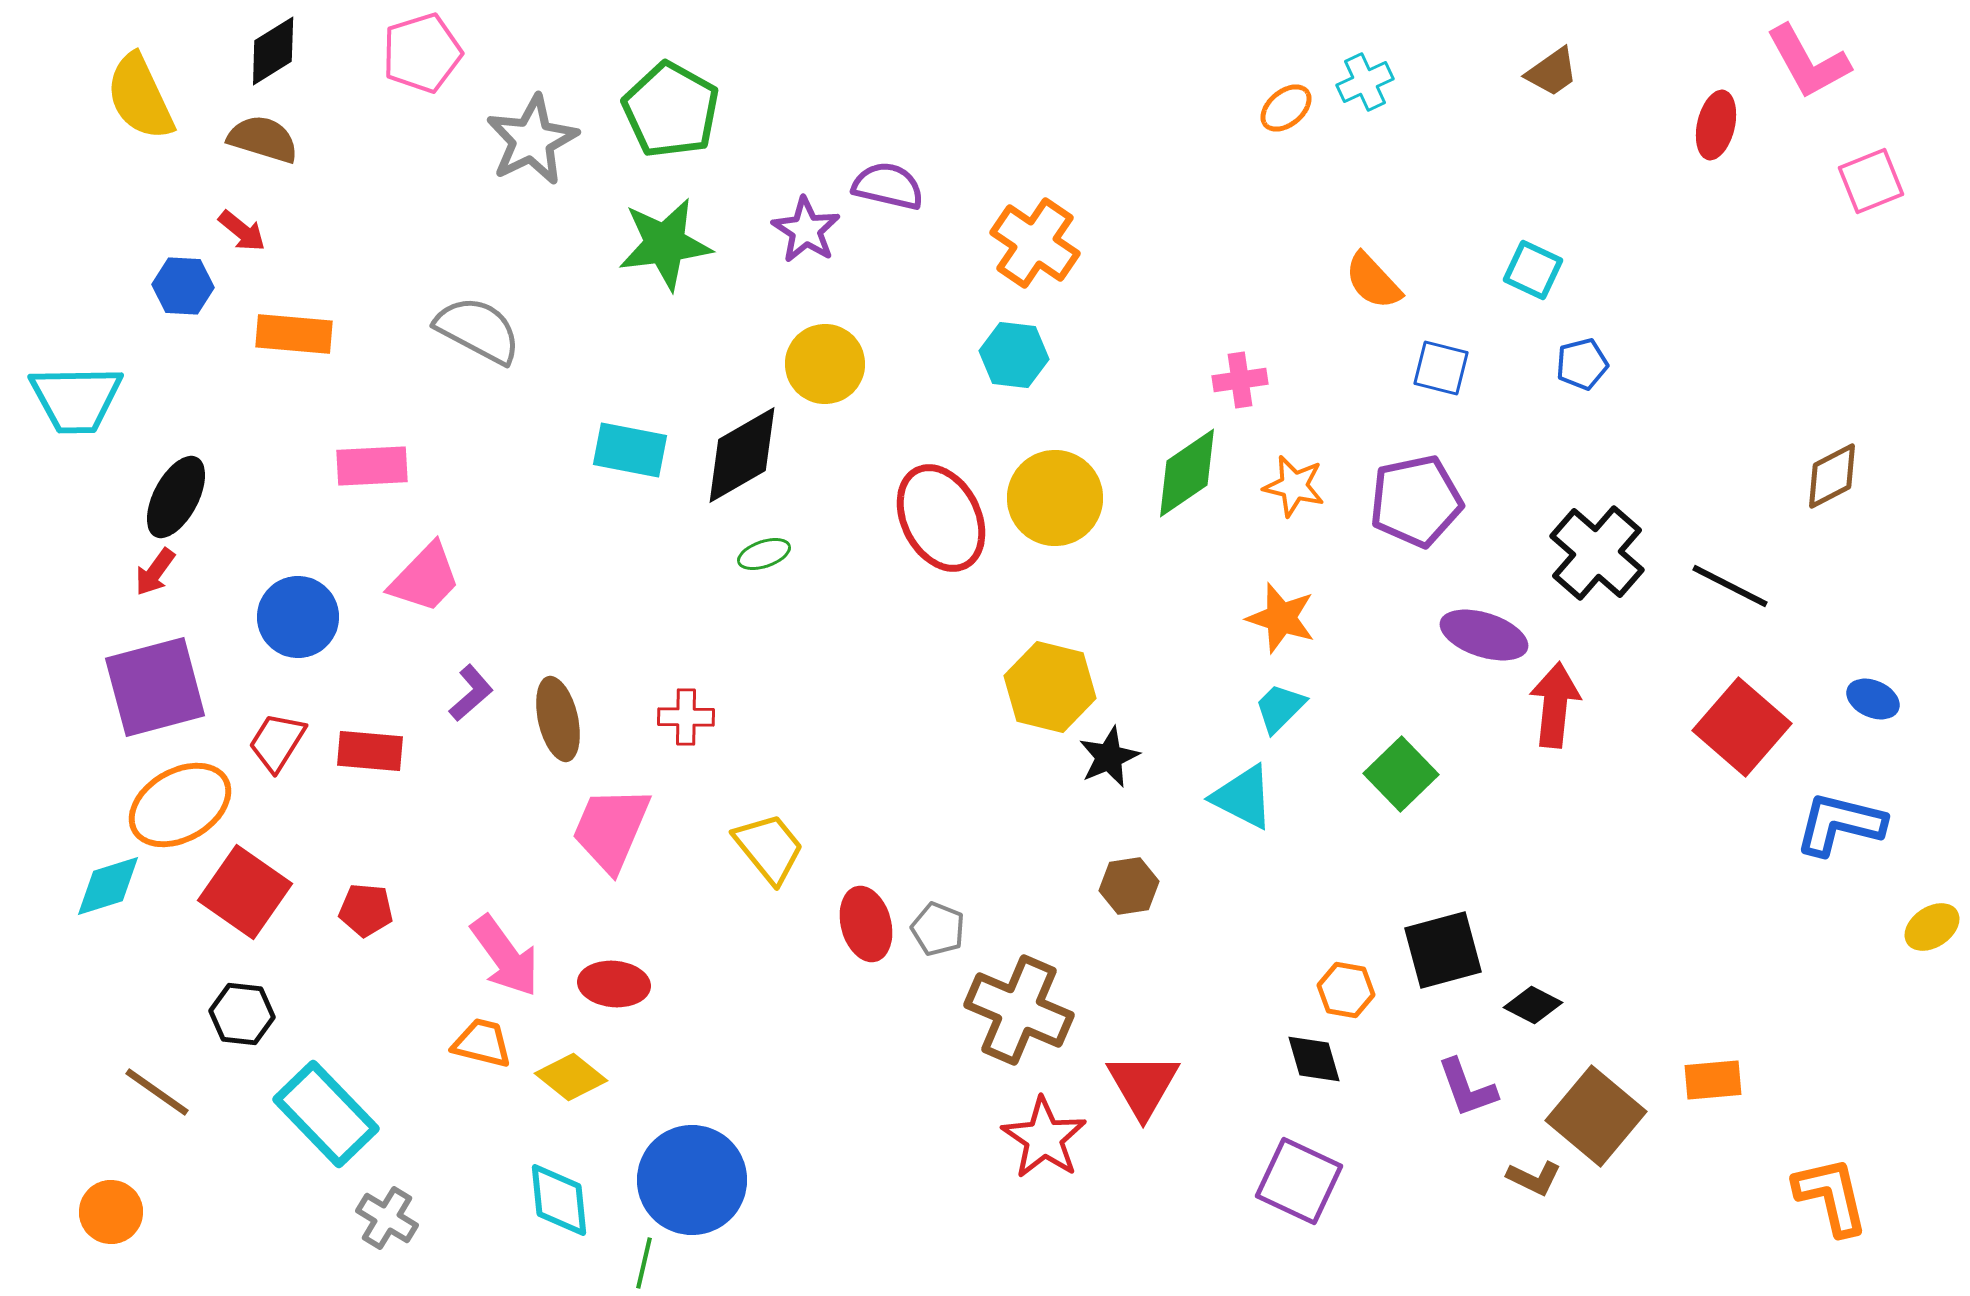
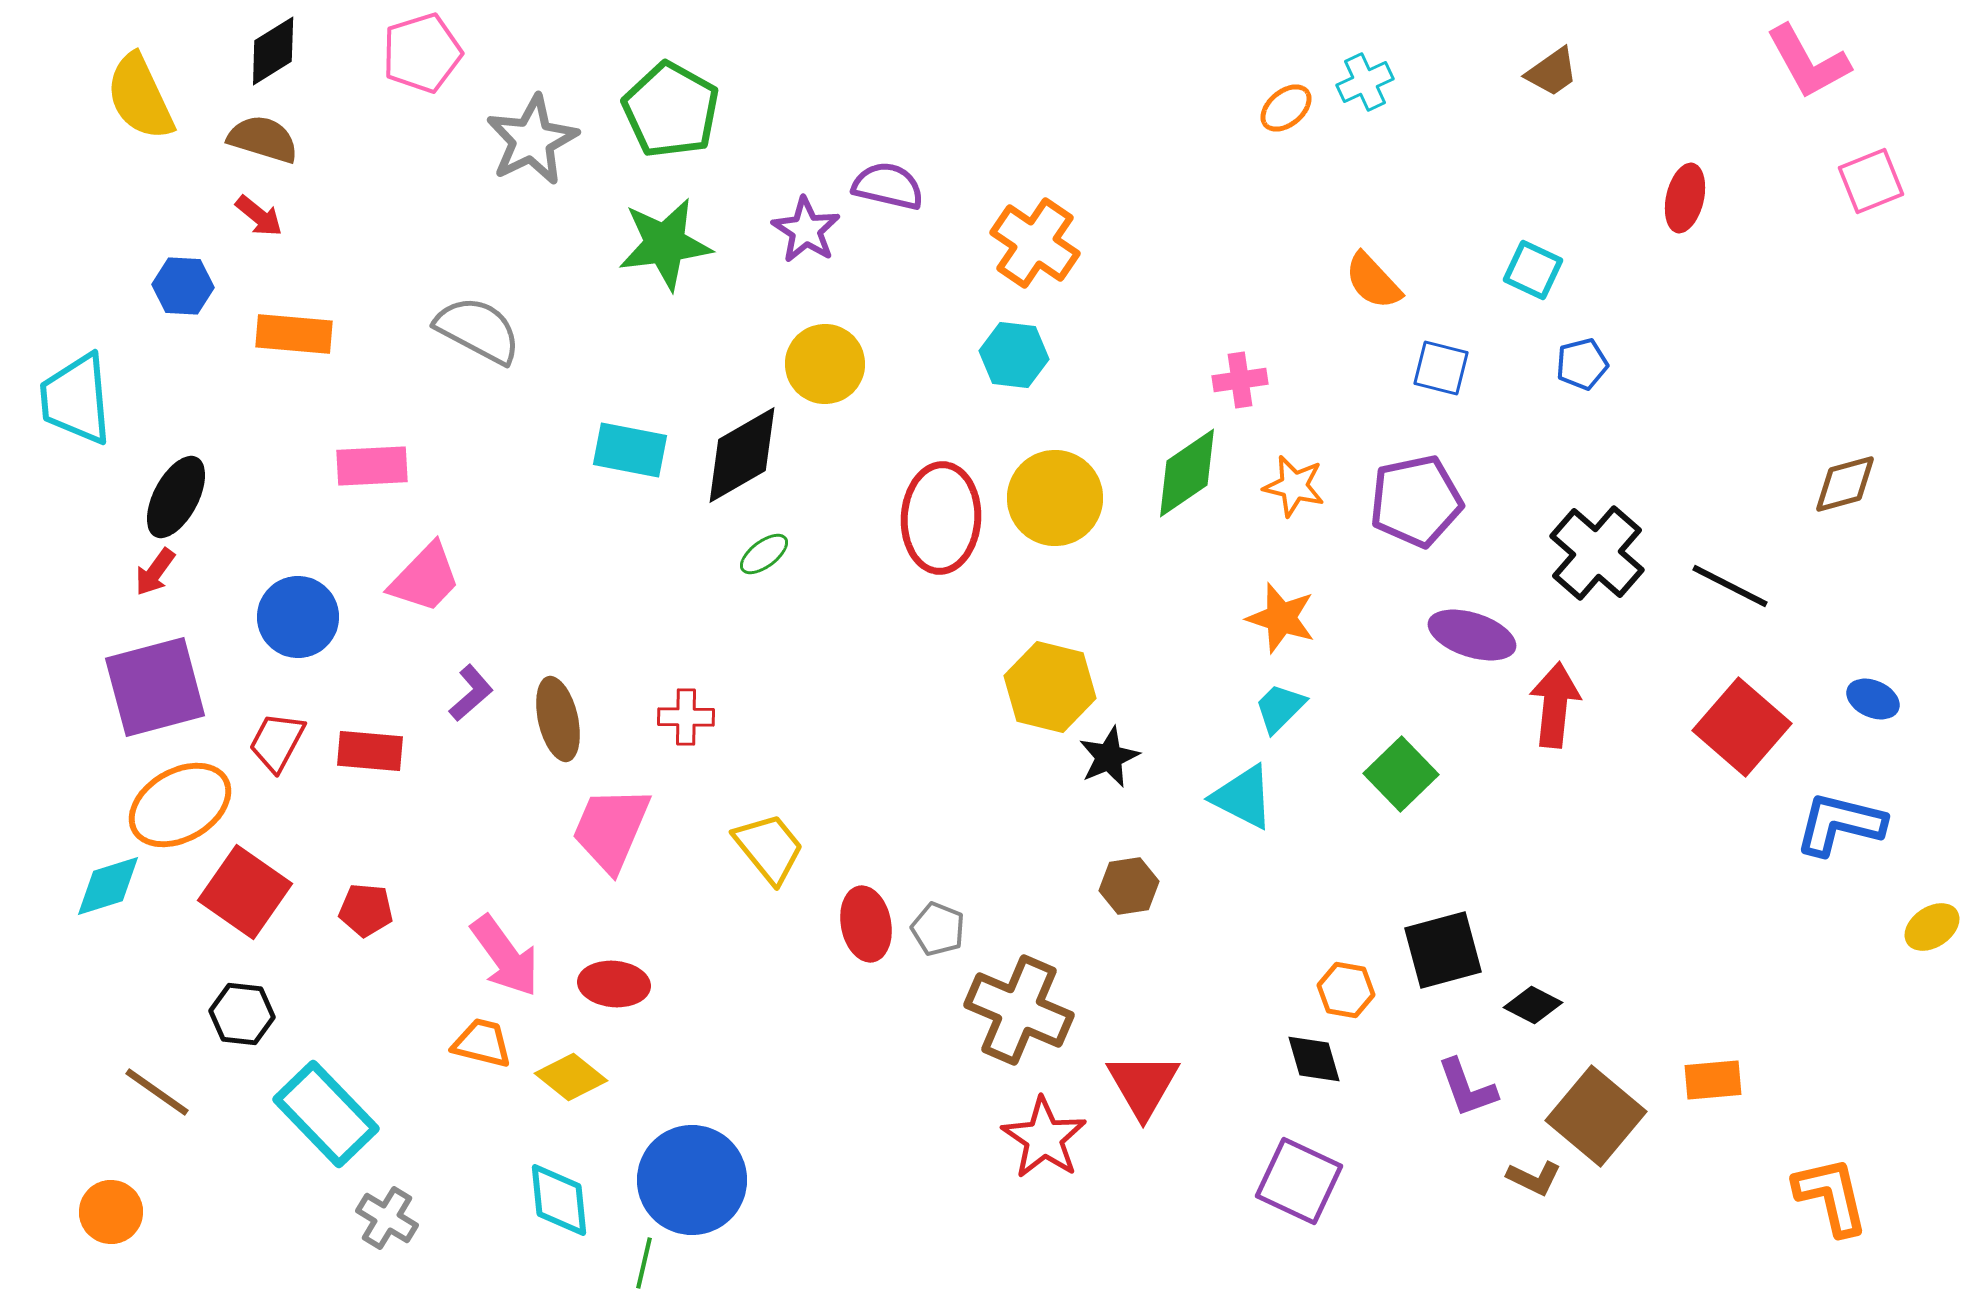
red ellipse at (1716, 125): moved 31 px left, 73 px down
red arrow at (242, 231): moved 17 px right, 15 px up
cyan trapezoid at (76, 399): rotated 86 degrees clockwise
brown diamond at (1832, 476): moved 13 px right, 8 px down; rotated 12 degrees clockwise
red ellipse at (941, 518): rotated 30 degrees clockwise
green ellipse at (764, 554): rotated 18 degrees counterclockwise
purple ellipse at (1484, 635): moved 12 px left
red trapezoid at (277, 742): rotated 4 degrees counterclockwise
red ellipse at (866, 924): rotated 4 degrees clockwise
